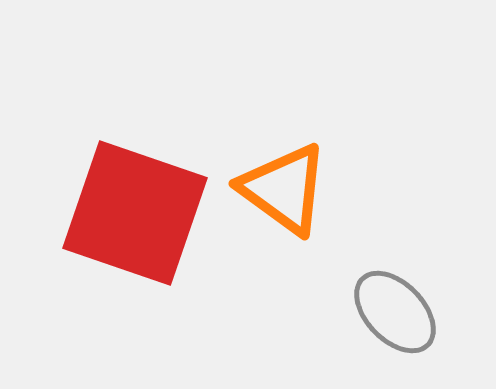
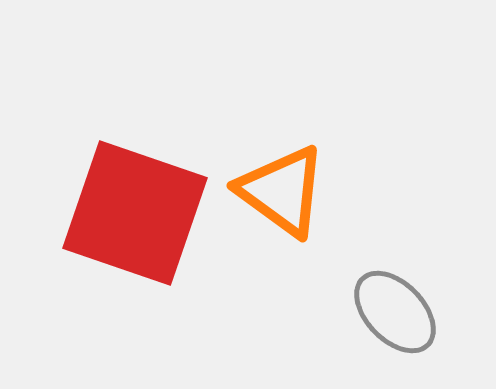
orange triangle: moved 2 px left, 2 px down
